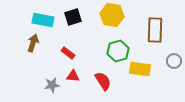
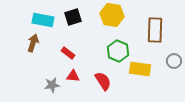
green hexagon: rotated 20 degrees counterclockwise
